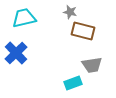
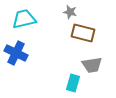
cyan trapezoid: moved 1 px down
brown rectangle: moved 2 px down
blue cross: rotated 20 degrees counterclockwise
cyan rectangle: rotated 54 degrees counterclockwise
